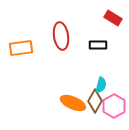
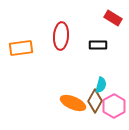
red ellipse: rotated 12 degrees clockwise
